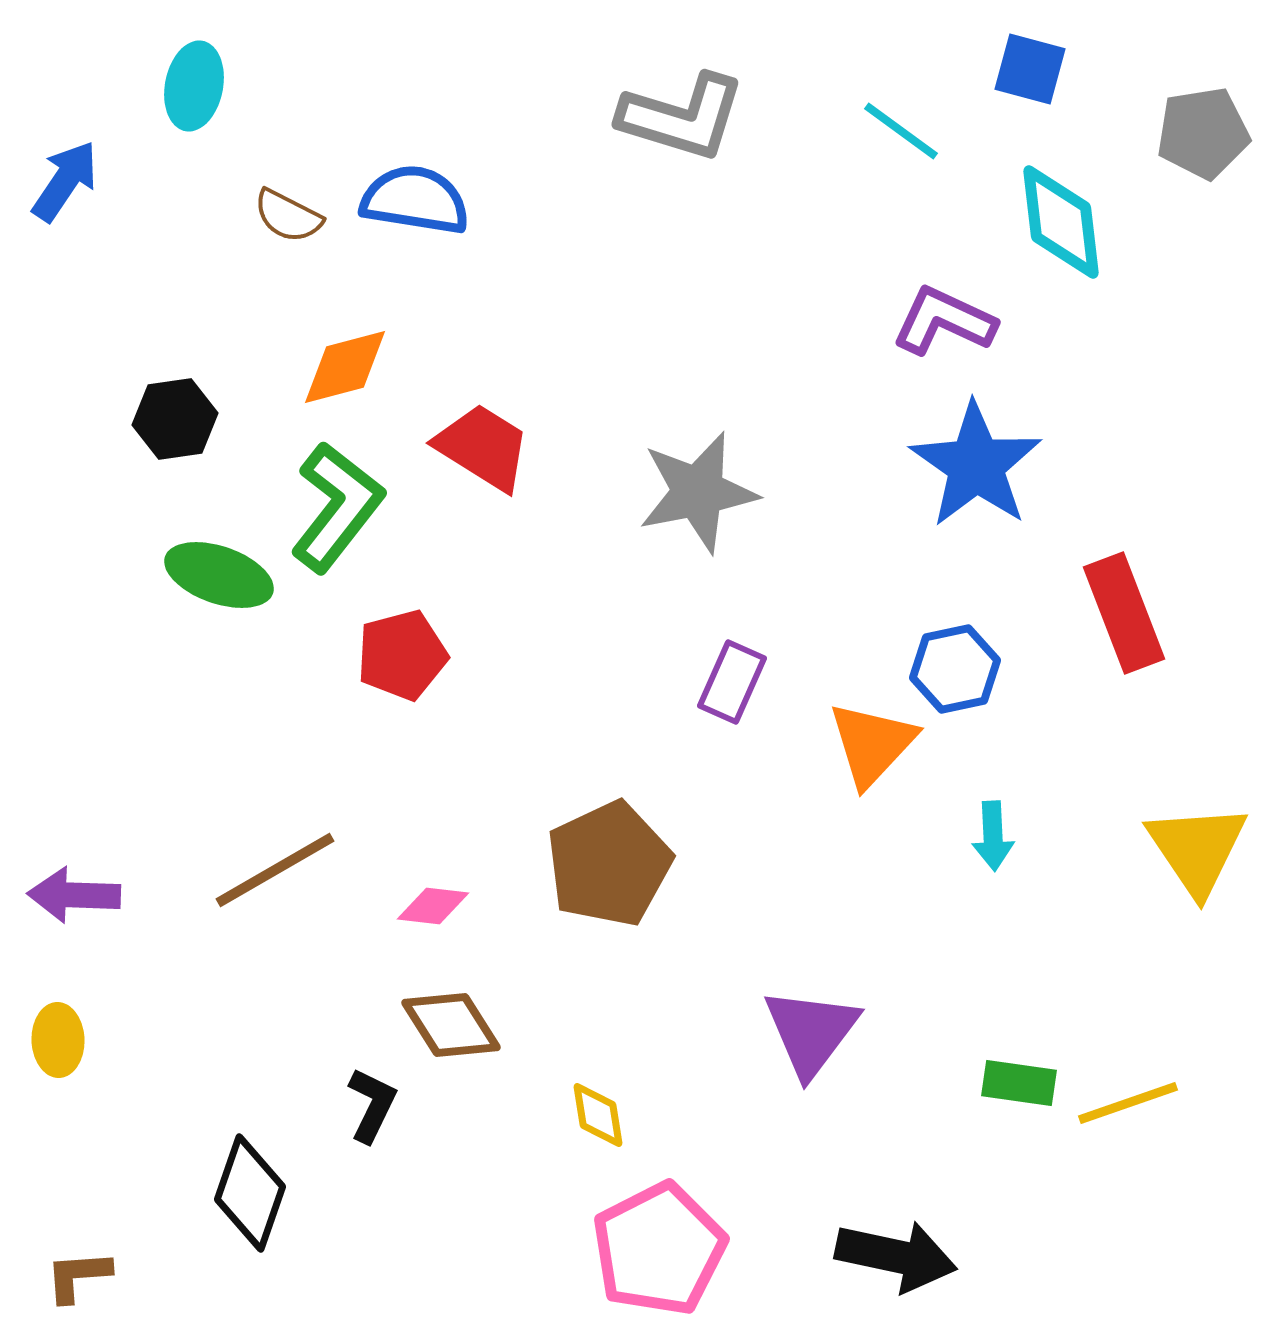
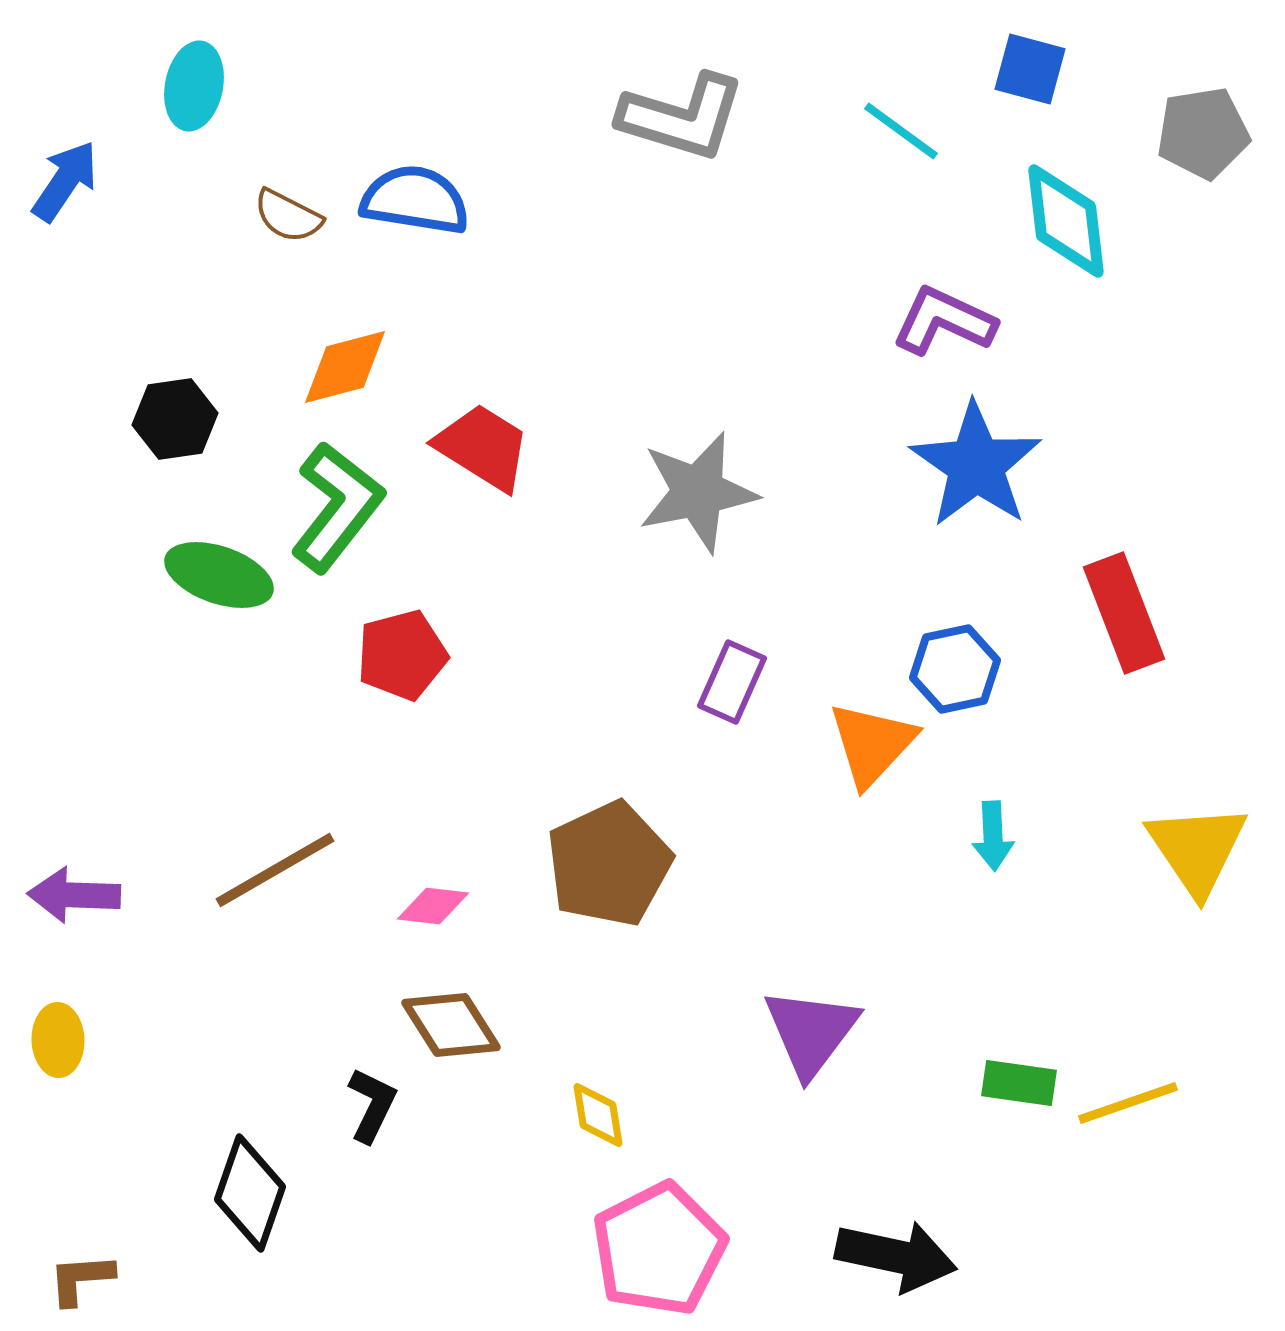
cyan diamond: moved 5 px right, 1 px up
brown L-shape: moved 3 px right, 3 px down
